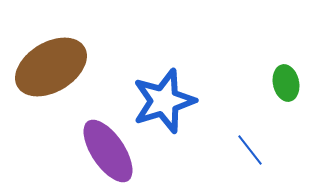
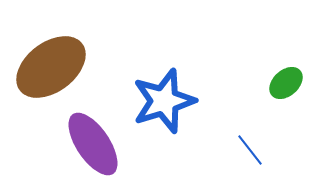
brown ellipse: rotated 6 degrees counterclockwise
green ellipse: rotated 60 degrees clockwise
purple ellipse: moved 15 px left, 7 px up
